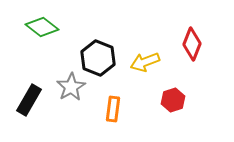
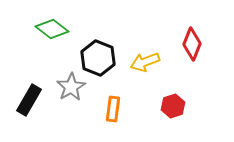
green diamond: moved 10 px right, 2 px down
red hexagon: moved 6 px down
